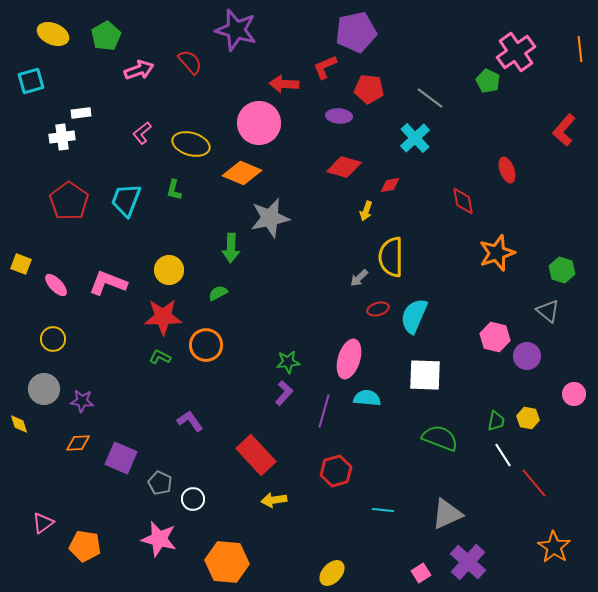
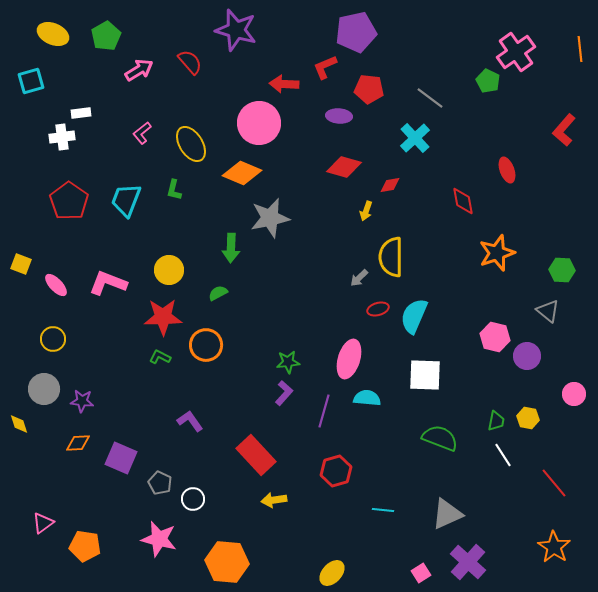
pink arrow at (139, 70): rotated 12 degrees counterclockwise
yellow ellipse at (191, 144): rotated 42 degrees clockwise
green hexagon at (562, 270): rotated 15 degrees counterclockwise
red line at (534, 483): moved 20 px right
